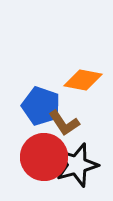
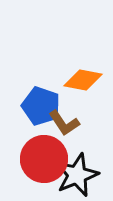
red circle: moved 2 px down
black star: moved 10 px down; rotated 6 degrees counterclockwise
